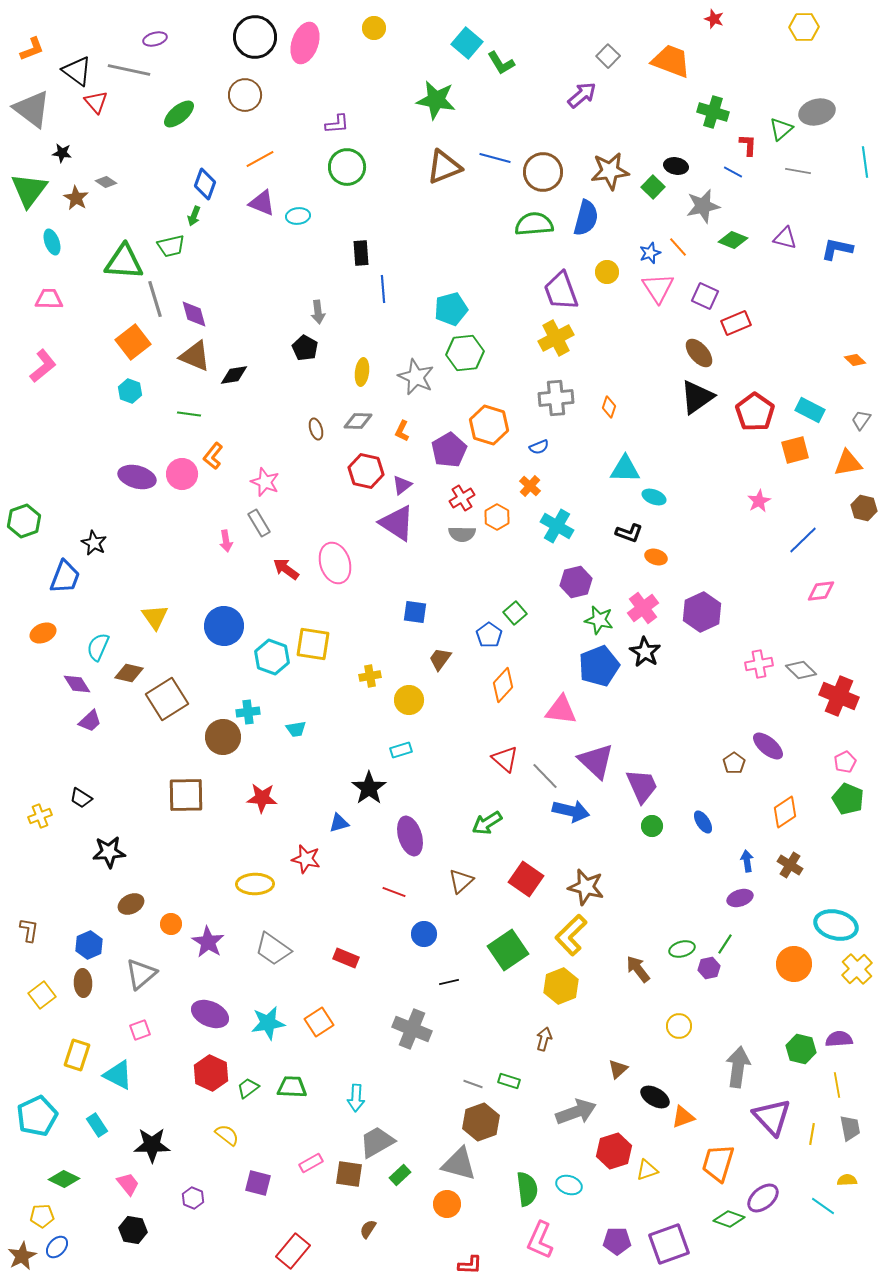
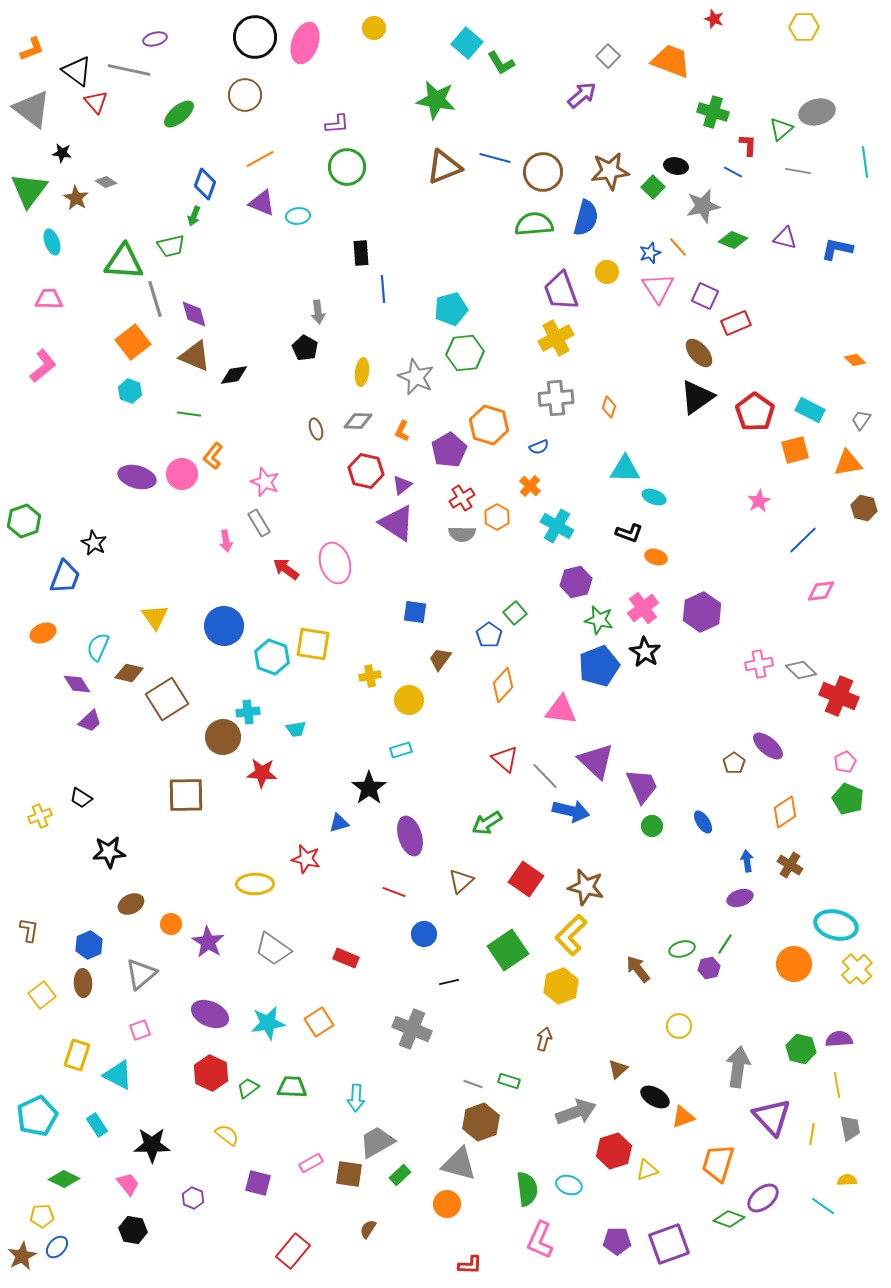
red star at (262, 798): moved 25 px up
